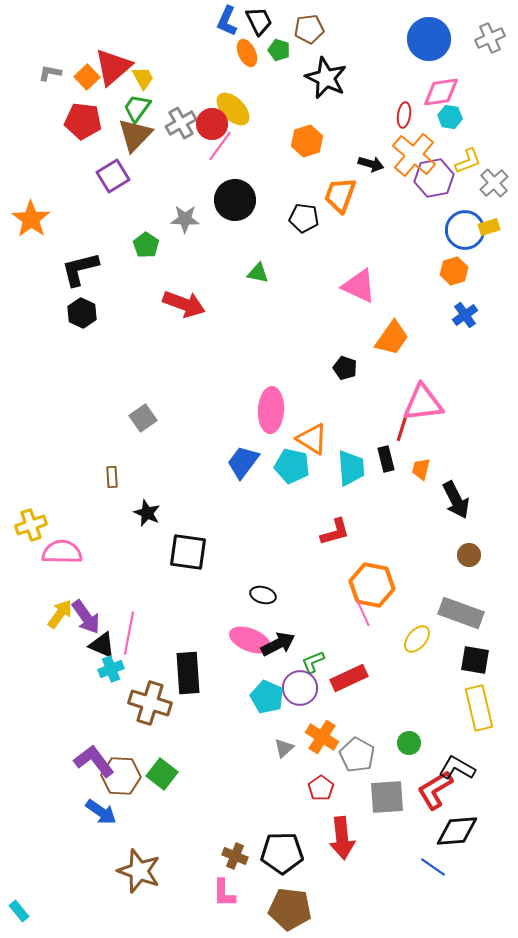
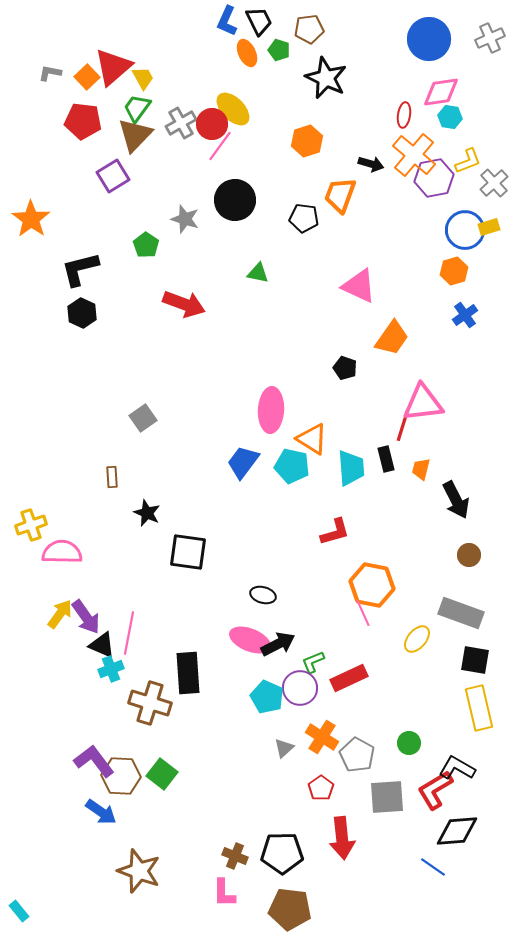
gray star at (185, 219): rotated 16 degrees clockwise
